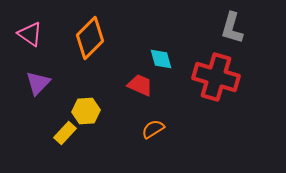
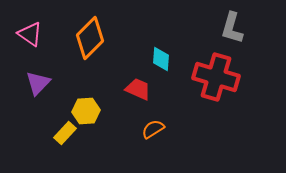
cyan diamond: rotated 20 degrees clockwise
red trapezoid: moved 2 px left, 4 px down
